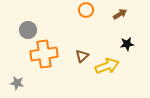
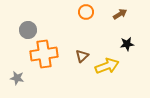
orange circle: moved 2 px down
gray star: moved 5 px up
